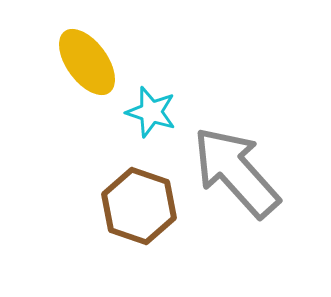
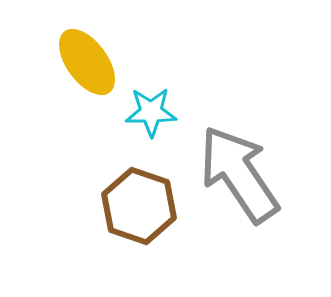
cyan star: rotated 18 degrees counterclockwise
gray arrow: moved 3 px right, 2 px down; rotated 8 degrees clockwise
